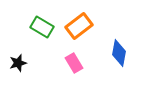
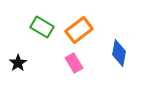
orange rectangle: moved 4 px down
black star: rotated 18 degrees counterclockwise
